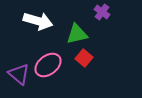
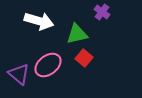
white arrow: moved 1 px right
